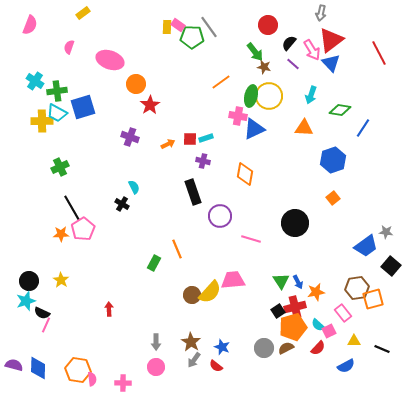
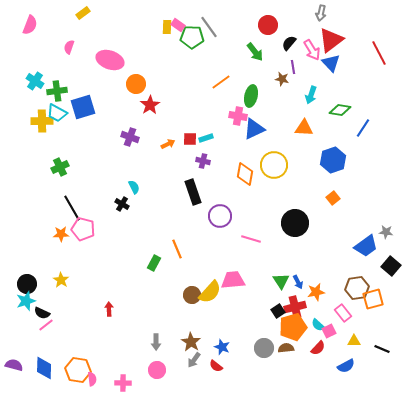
purple line at (293, 64): moved 3 px down; rotated 40 degrees clockwise
brown star at (264, 67): moved 18 px right, 12 px down
yellow circle at (269, 96): moved 5 px right, 69 px down
pink pentagon at (83, 229): rotated 25 degrees counterclockwise
black circle at (29, 281): moved 2 px left, 3 px down
pink line at (46, 325): rotated 28 degrees clockwise
brown semicircle at (286, 348): rotated 21 degrees clockwise
pink circle at (156, 367): moved 1 px right, 3 px down
blue diamond at (38, 368): moved 6 px right
